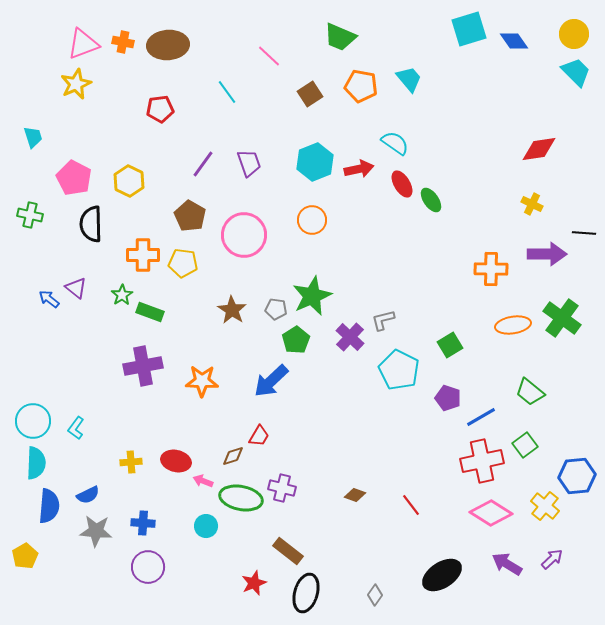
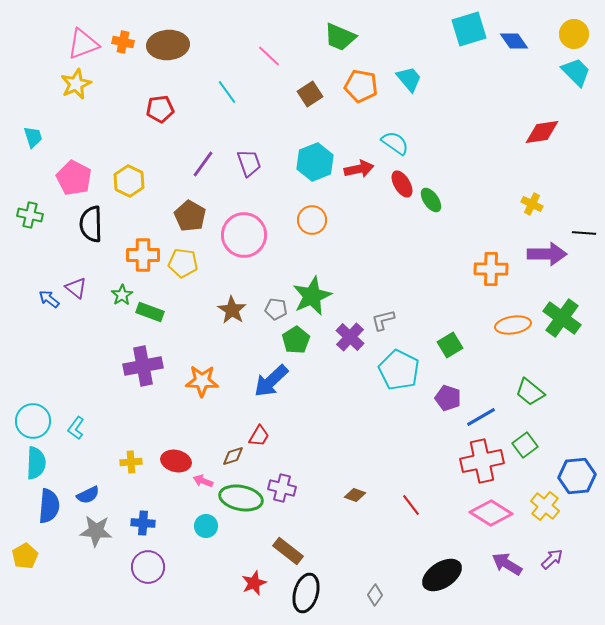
red diamond at (539, 149): moved 3 px right, 17 px up
